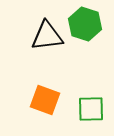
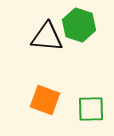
green hexagon: moved 6 px left, 1 px down
black triangle: moved 1 px down; rotated 12 degrees clockwise
